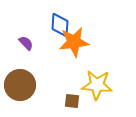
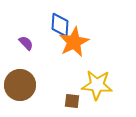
orange star: rotated 20 degrees counterclockwise
